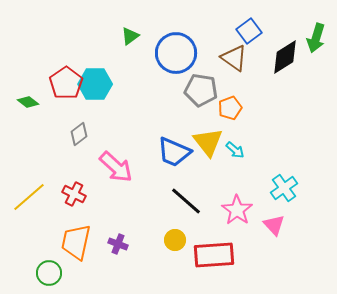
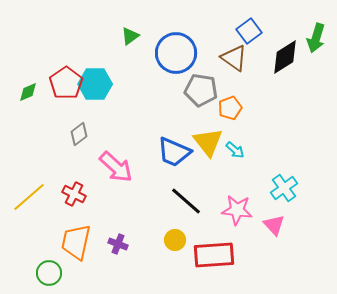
green diamond: moved 10 px up; rotated 60 degrees counterclockwise
pink star: rotated 28 degrees counterclockwise
